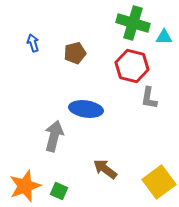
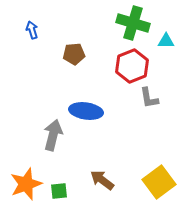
cyan triangle: moved 2 px right, 4 px down
blue arrow: moved 1 px left, 13 px up
brown pentagon: moved 1 px left, 1 px down; rotated 10 degrees clockwise
red hexagon: rotated 24 degrees clockwise
gray L-shape: rotated 20 degrees counterclockwise
blue ellipse: moved 2 px down
gray arrow: moved 1 px left, 1 px up
brown arrow: moved 3 px left, 11 px down
orange star: moved 1 px right, 2 px up
green square: rotated 30 degrees counterclockwise
